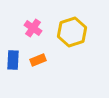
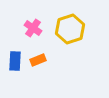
yellow hexagon: moved 2 px left, 3 px up
blue rectangle: moved 2 px right, 1 px down
